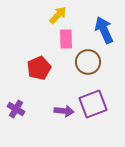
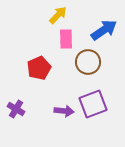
blue arrow: rotated 80 degrees clockwise
